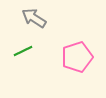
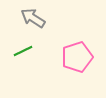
gray arrow: moved 1 px left
